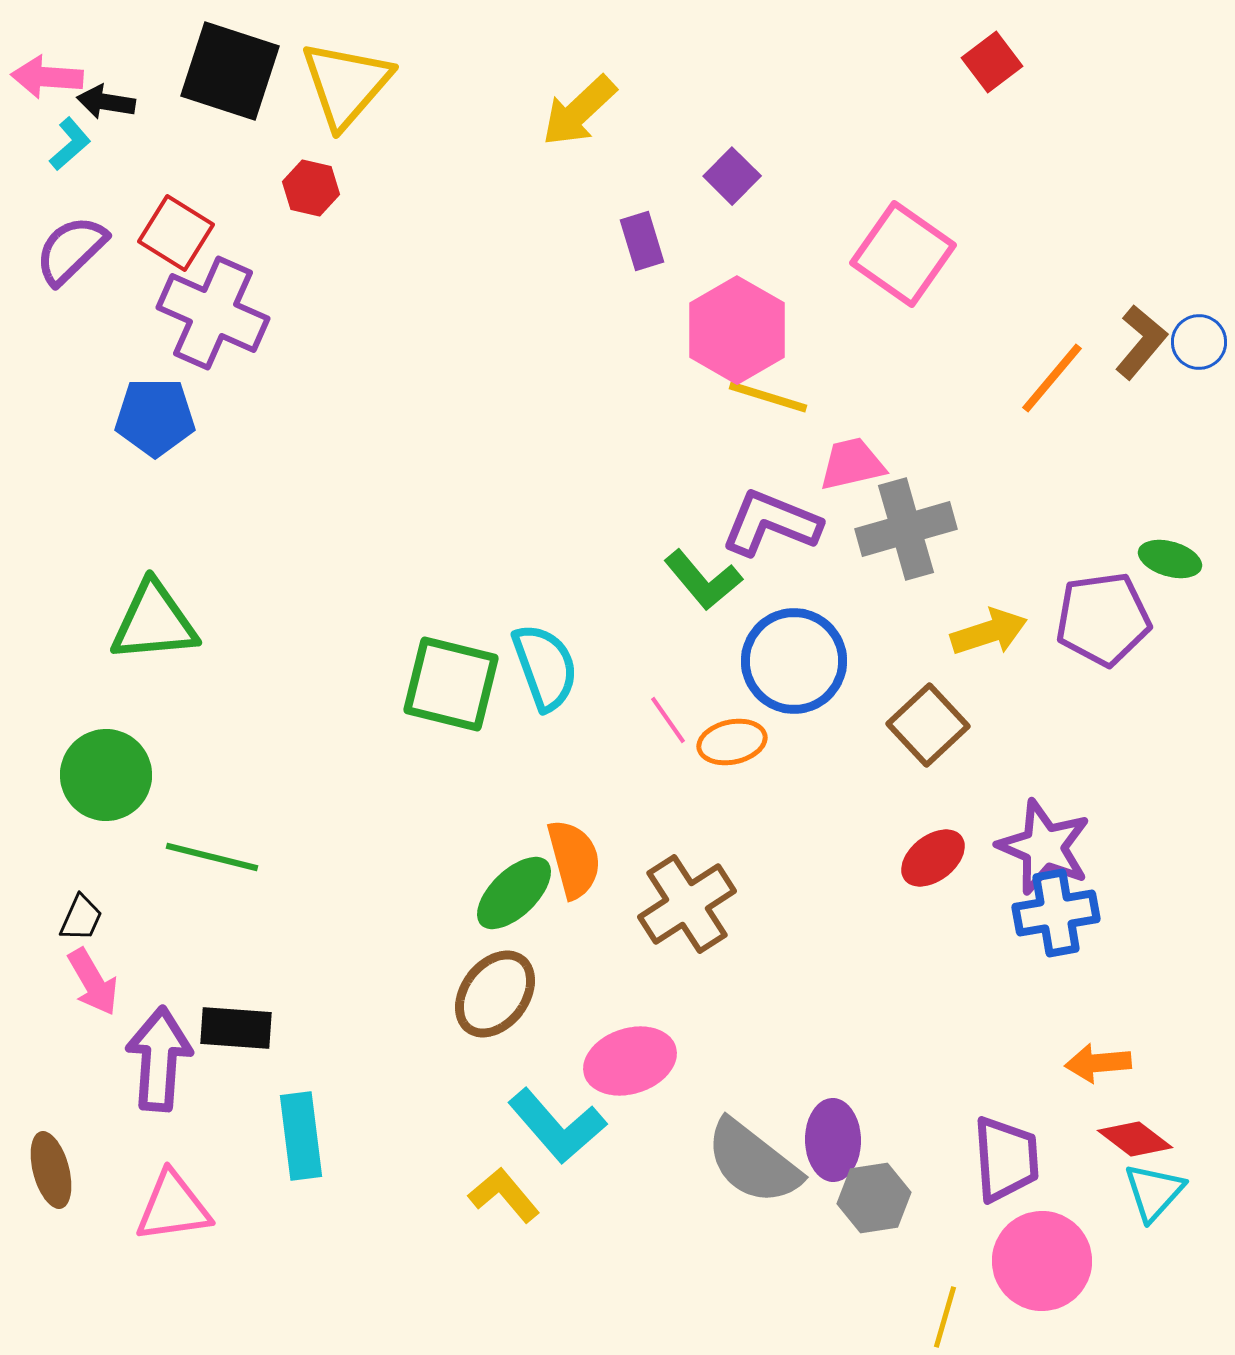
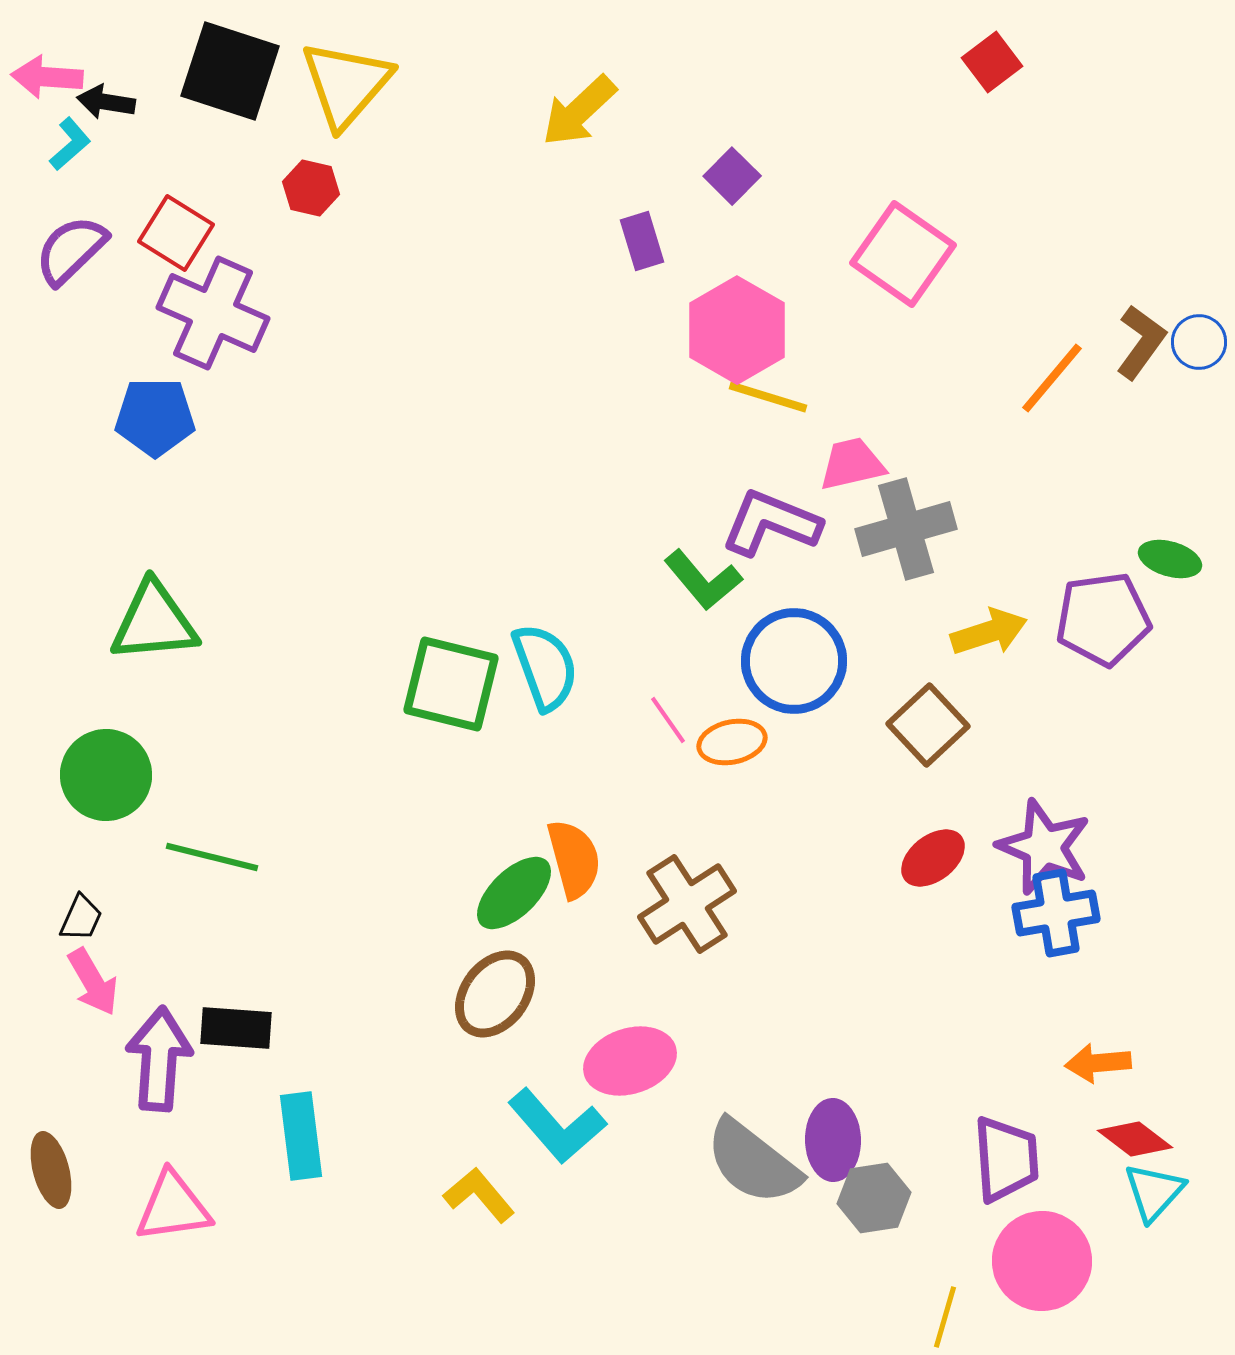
brown L-shape at (1141, 342): rotated 4 degrees counterclockwise
yellow L-shape at (504, 1195): moved 25 px left
